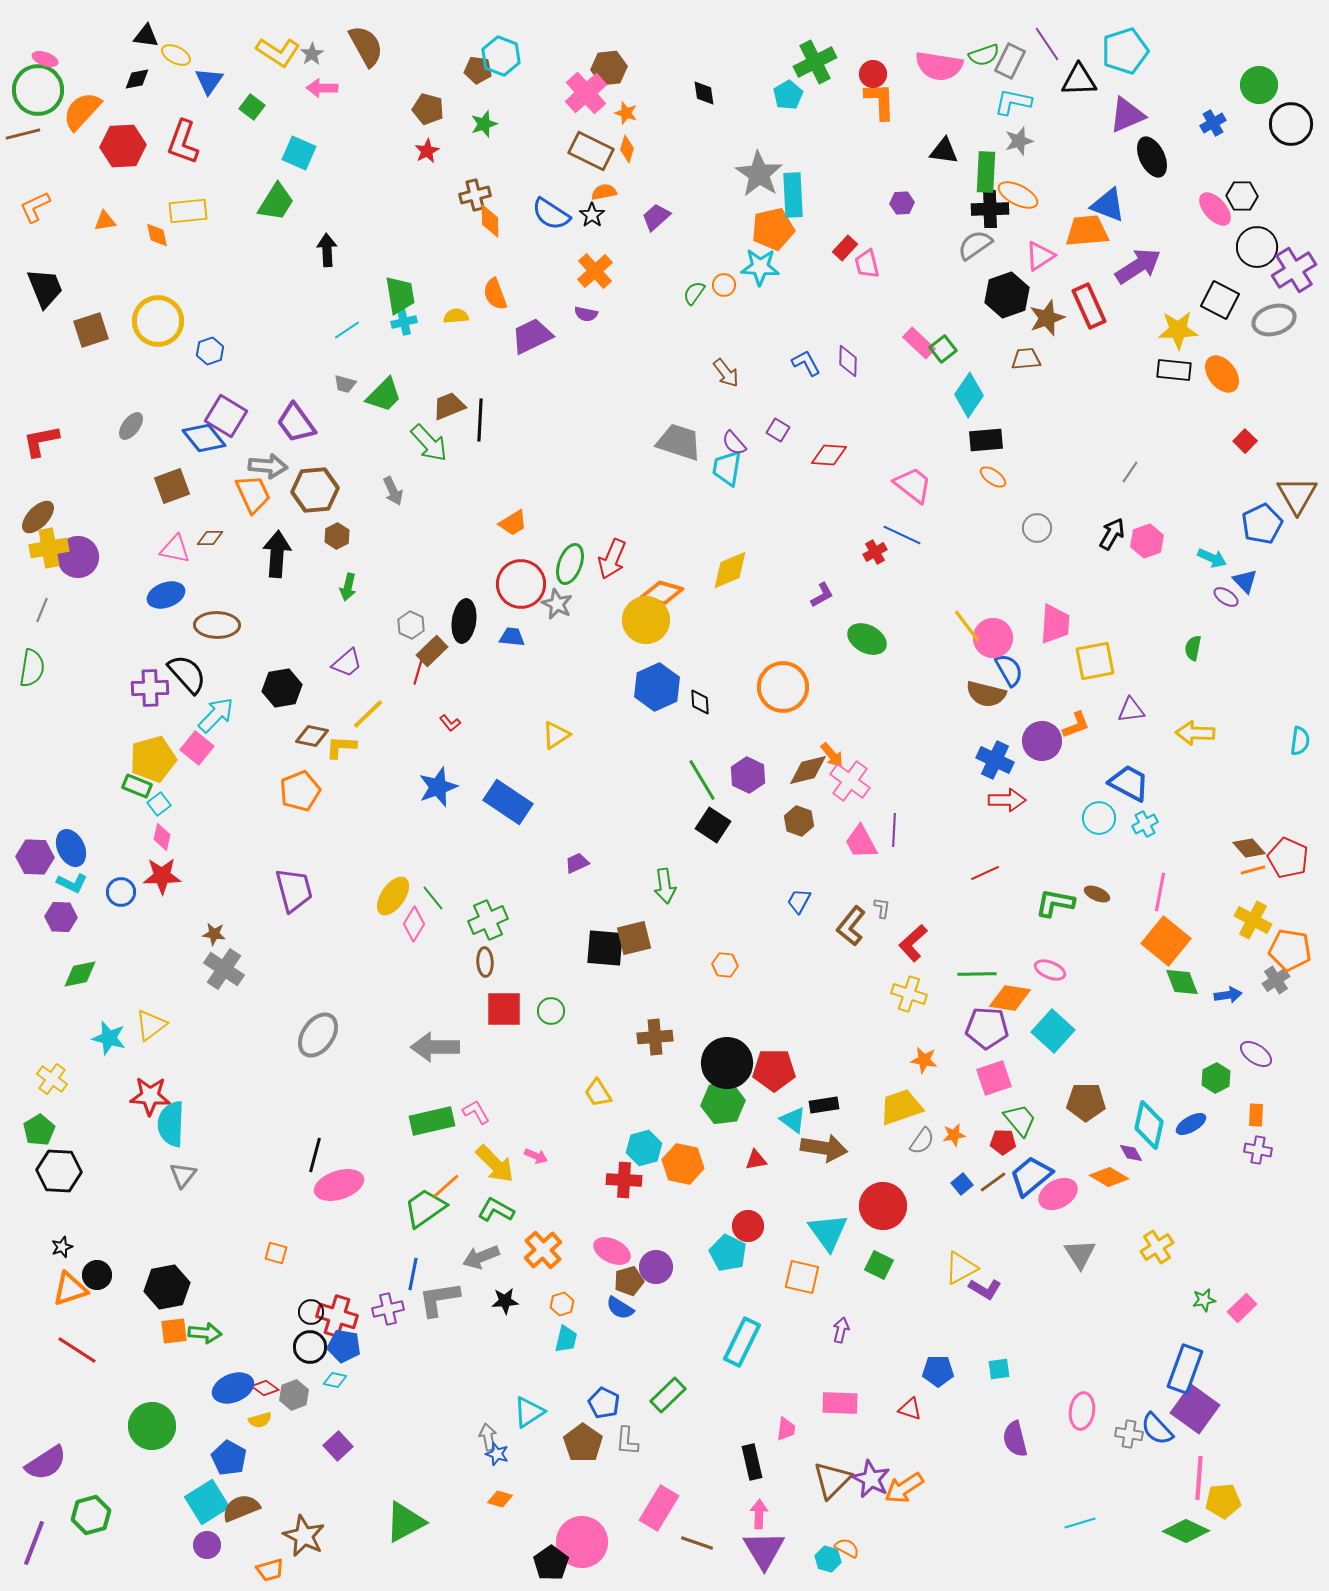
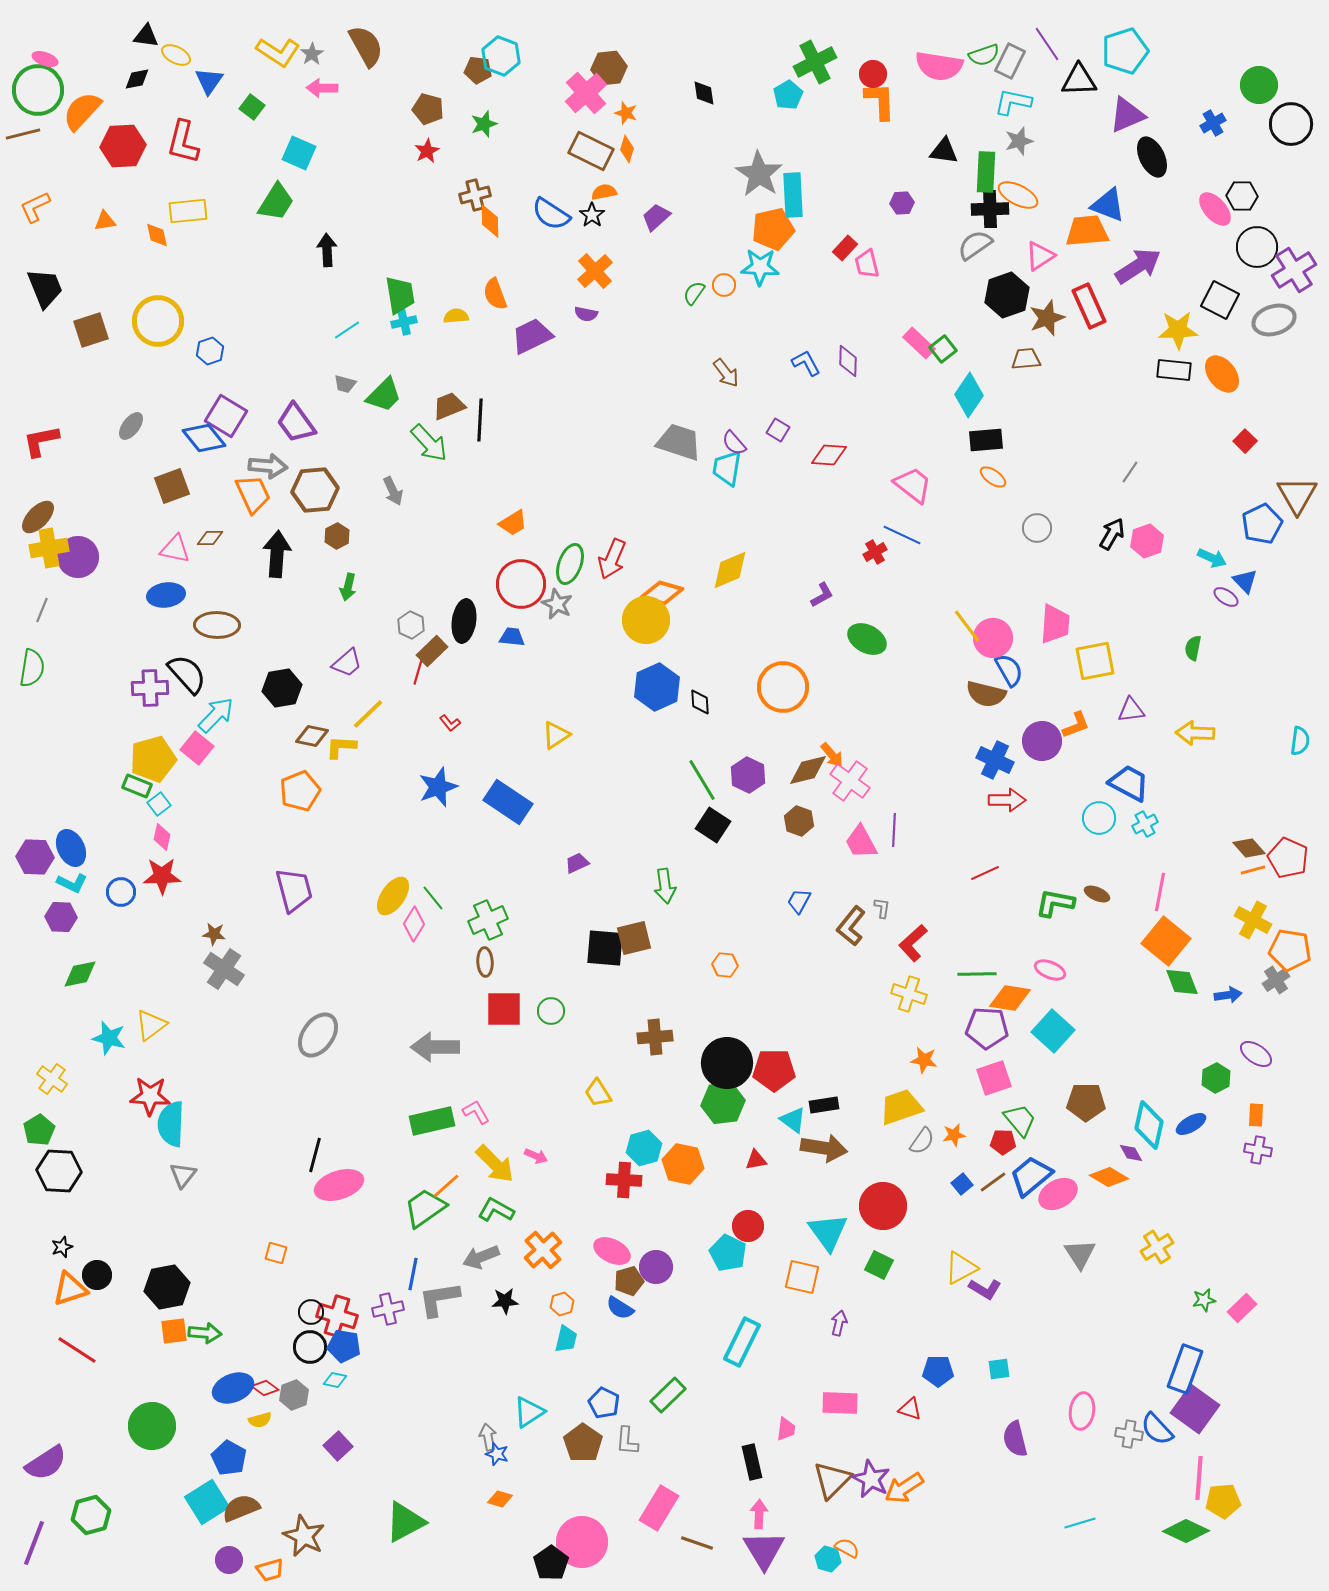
red L-shape at (183, 142): rotated 6 degrees counterclockwise
blue ellipse at (166, 595): rotated 12 degrees clockwise
purple arrow at (841, 1330): moved 2 px left, 7 px up
purple circle at (207, 1545): moved 22 px right, 15 px down
